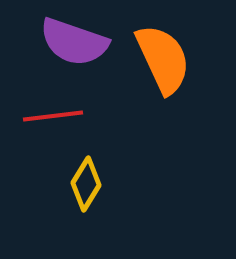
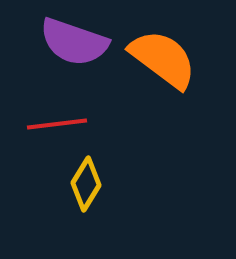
orange semicircle: rotated 28 degrees counterclockwise
red line: moved 4 px right, 8 px down
